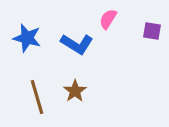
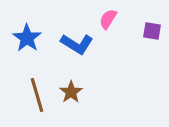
blue star: rotated 20 degrees clockwise
brown star: moved 4 px left, 1 px down
brown line: moved 2 px up
